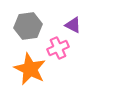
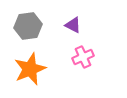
pink cross: moved 25 px right, 9 px down
orange star: rotated 24 degrees clockwise
